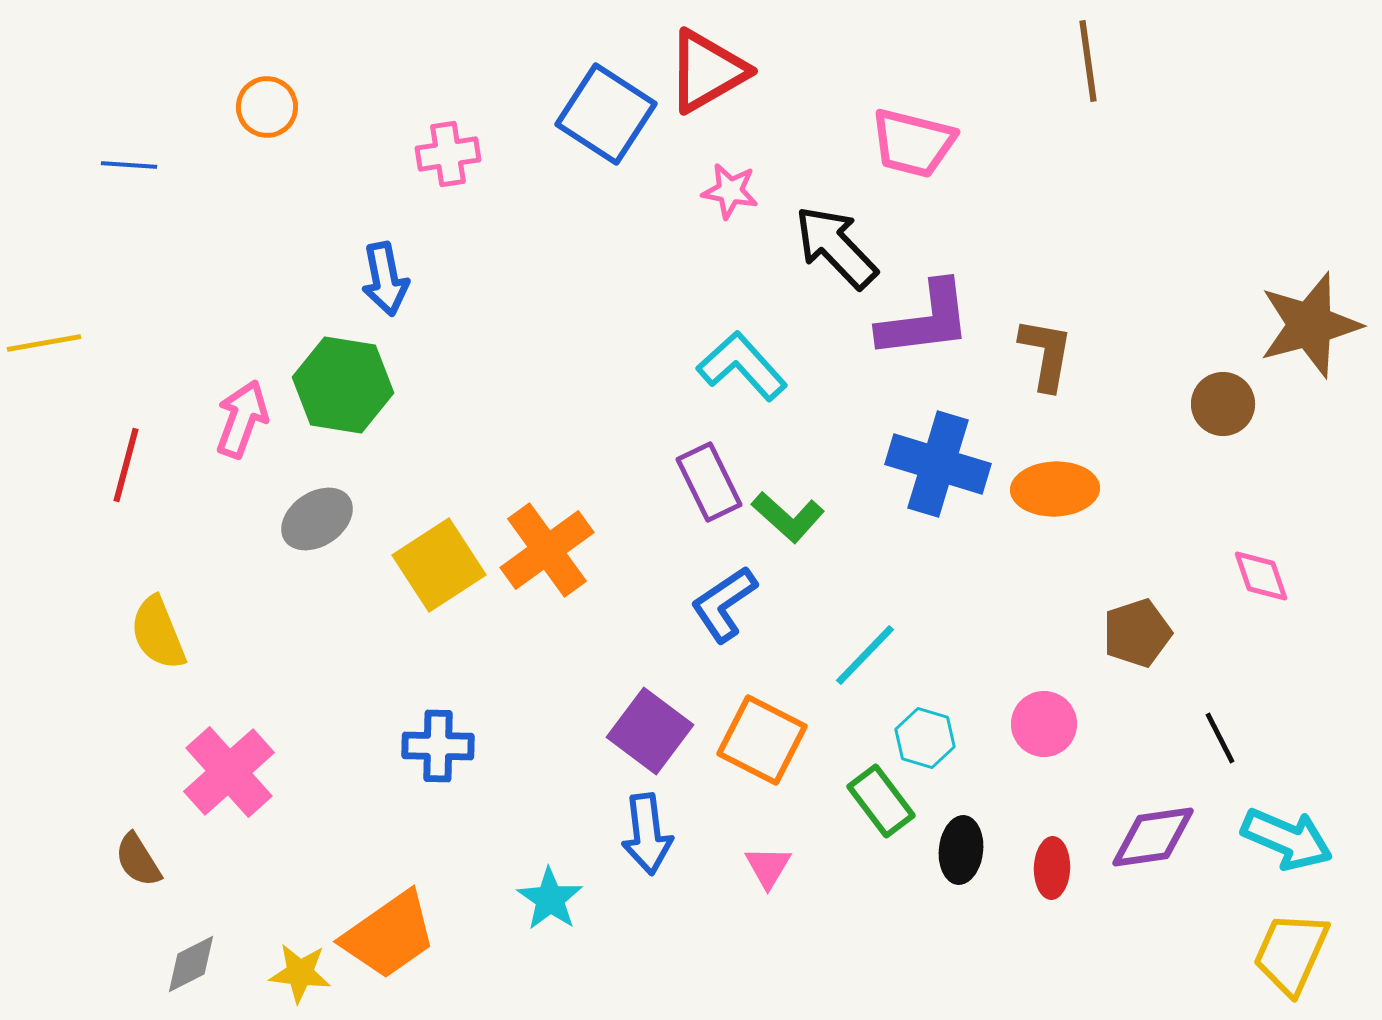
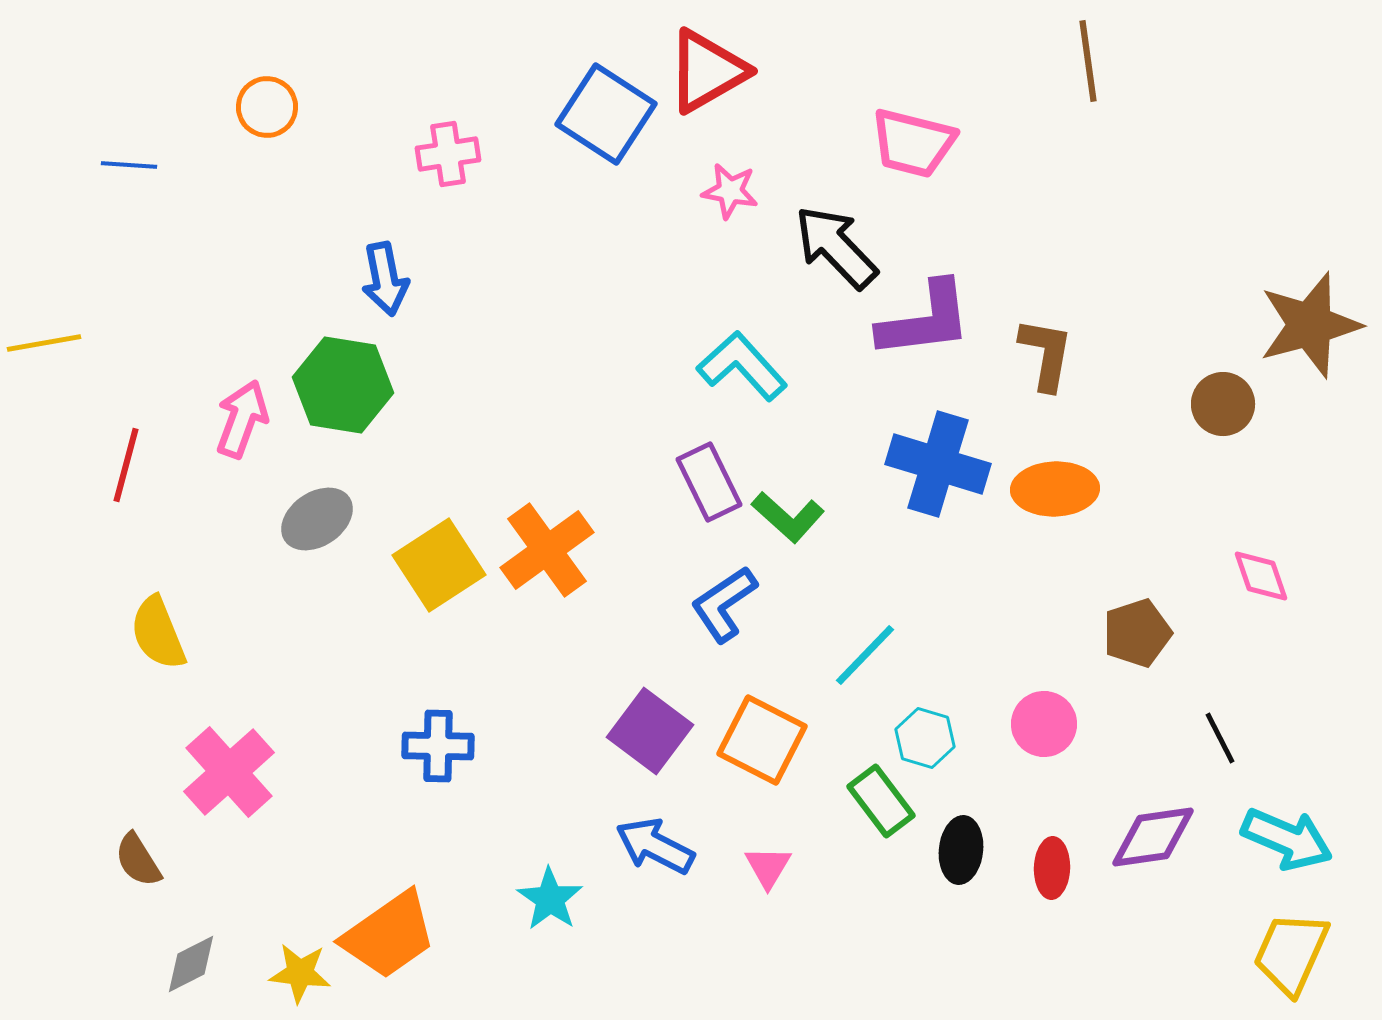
blue arrow at (647, 834): moved 8 px right, 12 px down; rotated 124 degrees clockwise
